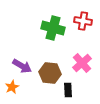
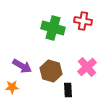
pink cross: moved 5 px right, 4 px down
brown hexagon: moved 1 px right, 2 px up; rotated 10 degrees clockwise
orange star: rotated 24 degrees clockwise
